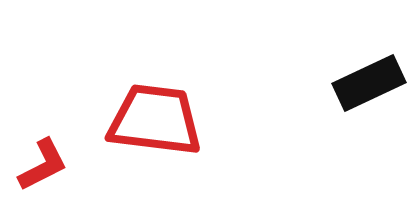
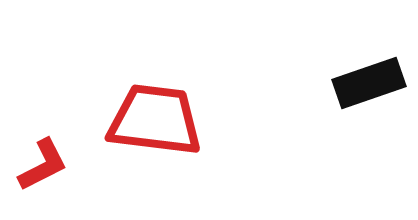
black rectangle: rotated 6 degrees clockwise
